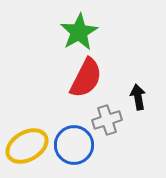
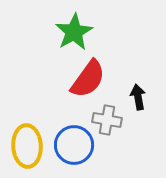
green star: moved 5 px left
red semicircle: moved 2 px right, 1 px down; rotated 9 degrees clockwise
gray cross: rotated 28 degrees clockwise
yellow ellipse: rotated 63 degrees counterclockwise
